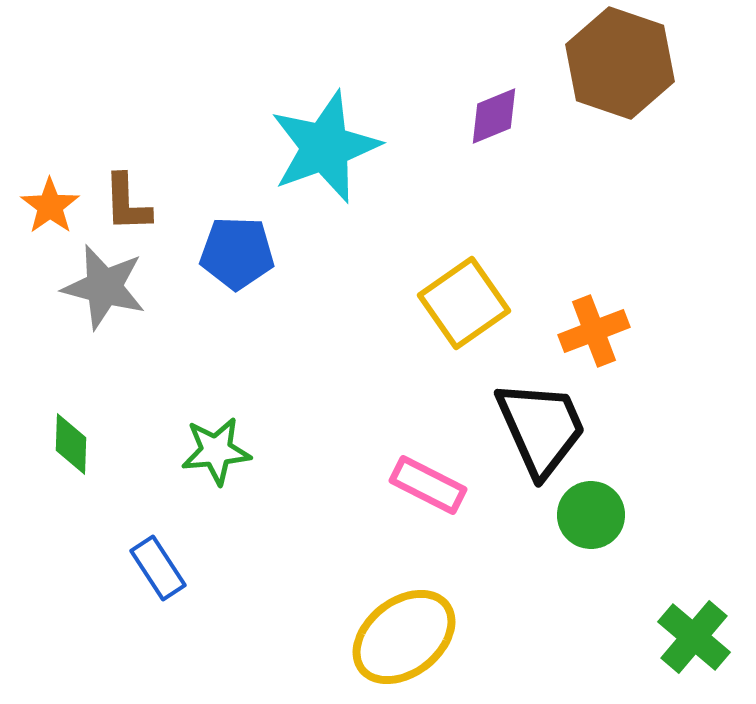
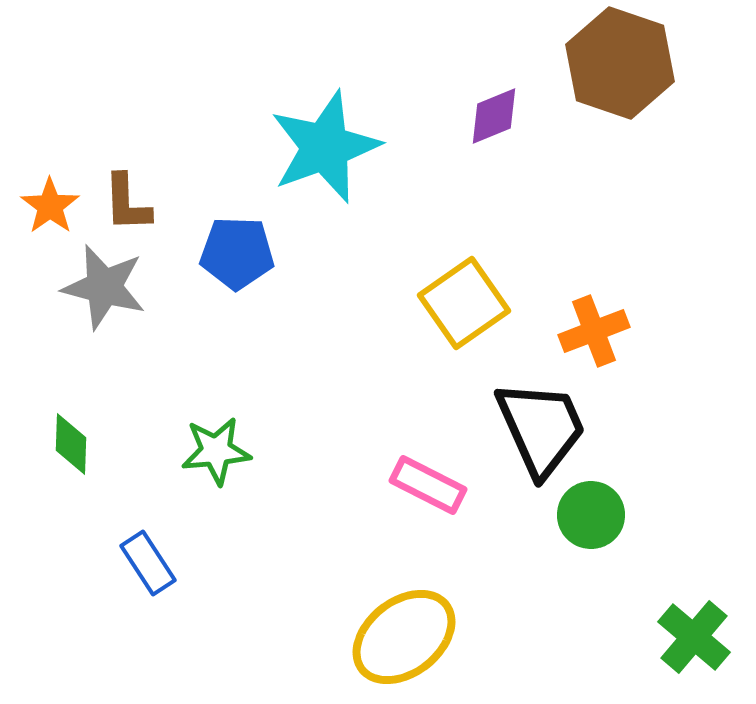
blue rectangle: moved 10 px left, 5 px up
